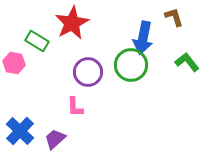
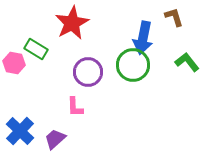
green rectangle: moved 1 px left, 8 px down
green circle: moved 2 px right
